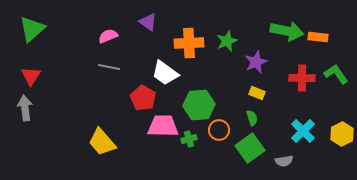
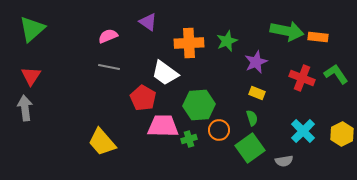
red cross: rotated 20 degrees clockwise
